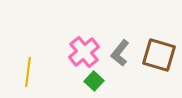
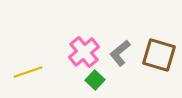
gray L-shape: rotated 12 degrees clockwise
yellow line: rotated 64 degrees clockwise
green square: moved 1 px right, 1 px up
